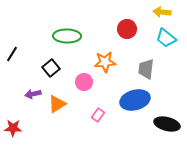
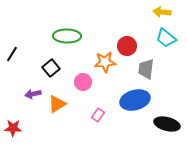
red circle: moved 17 px down
pink circle: moved 1 px left
